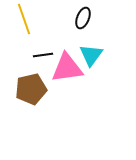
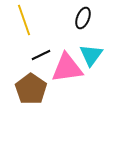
yellow line: moved 1 px down
black line: moved 2 px left; rotated 18 degrees counterclockwise
brown pentagon: rotated 24 degrees counterclockwise
